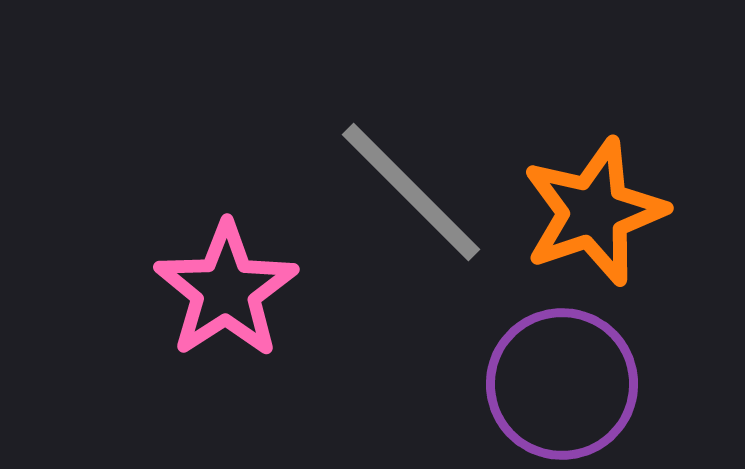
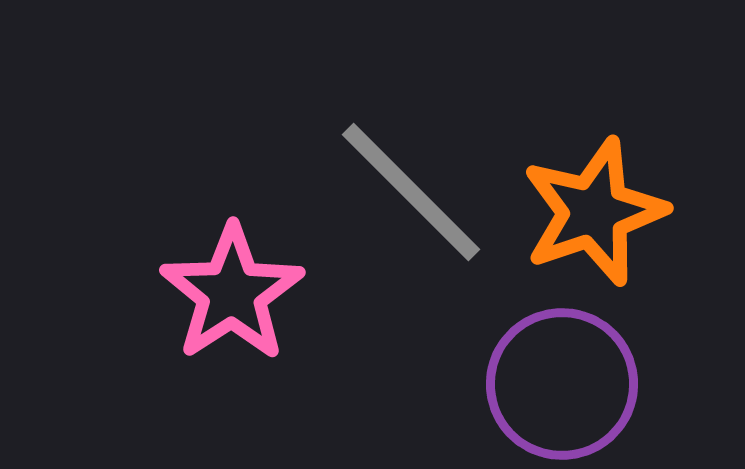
pink star: moved 6 px right, 3 px down
